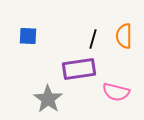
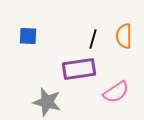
pink semicircle: rotated 48 degrees counterclockwise
gray star: moved 1 px left, 3 px down; rotated 20 degrees counterclockwise
